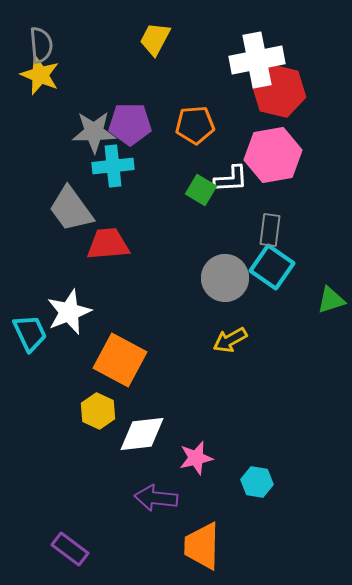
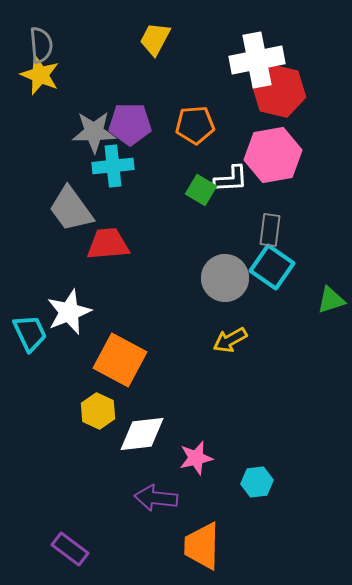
cyan hexagon: rotated 16 degrees counterclockwise
